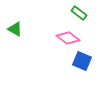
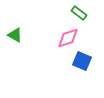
green triangle: moved 6 px down
pink diamond: rotated 55 degrees counterclockwise
